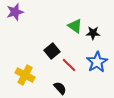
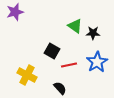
black square: rotated 21 degrees counterclockwise
red line: rotated 56 degrees counterclockwise
yellow cross: moved 2 px right
